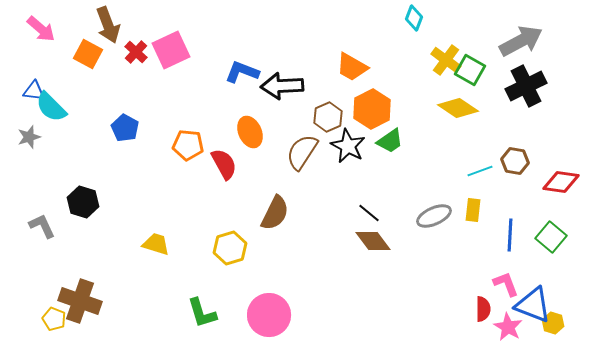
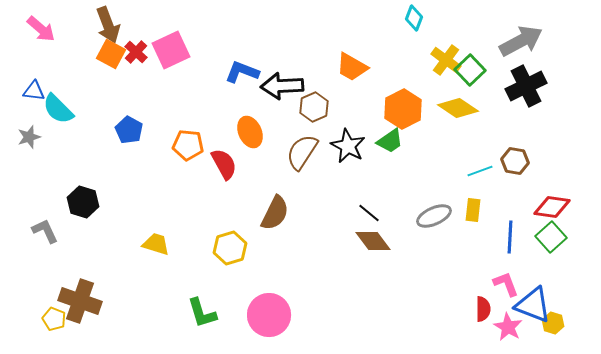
orange square at (88, 54): moved 23 px right
green square at (470, 70): rotated 16 degrees clockwise
cyan semicircle at (51, 107): moved 7 px right, 2 px down
orange hexagon at (372, 109): moved 31 px right
brown hexagon at (328, 117): moved 14 px left, 10 px up
blue pentagon at (125, 128): moved 4 px right, 2 px down
red diamond at (561, 182): moved 9 px left, 25 px down
gray L-shape at (42, 226): moved 3 px right, 5 px down
blue line at (510, 235): moved 2 px down
green square at (551, 237): rotated 8 degrees clockwise
